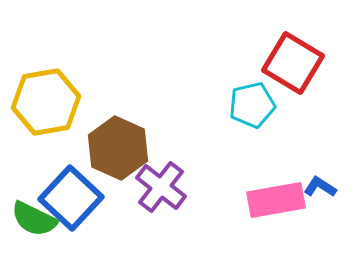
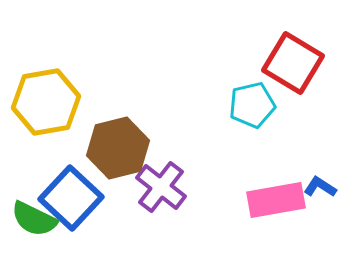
brown hexagon: rotated 22 degrees clockwise
